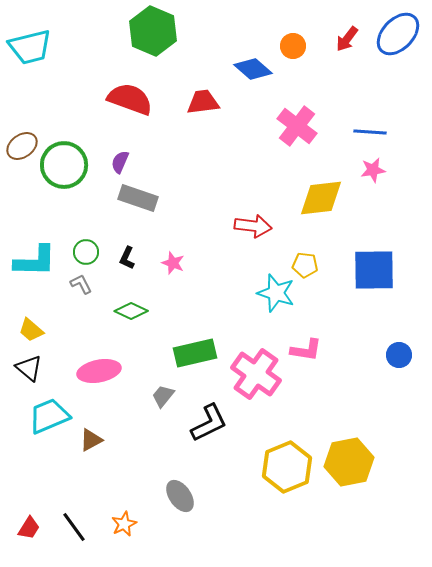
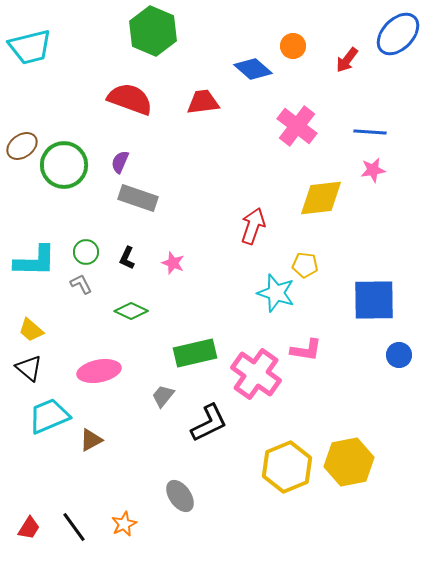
red arrow at (347, 39): moved 21 px down
red arrow at (253, 226): rotated 78 degrees counterclockwise
blue square at (374, 270): moved 30 px down
